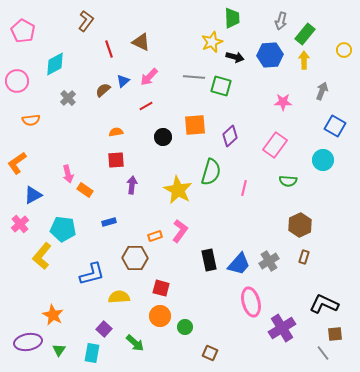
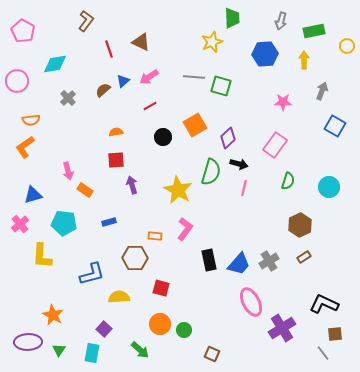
green rectangle at (305, 34): moved 9 px right, 3 px up; rotated 40 degrees clockwise
yellow circle at (344, 50): moved 3 px right, 4 px up
blue hexagon at (270, 55): moved 5 px left, 1 px up
black arrow at (235, 57): moved 4 px right, 107 px down
cyan diamond at (55, 64): rotated 20 degrees clockwise
pink arrow at (149, 77): rotated 12 degrees clockwise
red line at (146, 106): moved 4 px right
orange square at (195, 125): rotated 25 degrees counterclockwise
purple diamond at (230, 136): moved 2 px left, 2 px down
cyan circle at (323, 160): moved 6 px right, 27 px down
orange L-shape at (17, 163): moved 8 px right, 16 px up
pink arrow at (68, 174): moved 3 px up
green semicircle at (288, 181): rotated 78 degrees counterclockwise
purple arrow at (132, 185): rotated 24 degrees counterclockwise
blue triangle at (33, 195): rotated 12 degrees clockwise
cyan pentagon at (63, 229): moved 1 px right, 6 px up
pink L-shape at (180, 231): moved 5 px right, 2 px up
orange rectangle at (155, 236): rotated 24 degrees clockwise
yellow L-shape at (42, 256): rotated 36 degrees counterclockwise
brown rectangle at (304, 257): rotated 40 degrees clockwise
pink ellipse at (251, 302): rotated 12 degrees counterclockwise
orange circle at (160, 316): moved 8 px down
green circle at (185, 327): moved 1 px left, 3 px down
purple ellipse at (28, 342): rotated 8 degrees clockwise
green arrow at (135, 343): moved 5 px right, 7 px down
brown square at (210, 353): moved 2 px right, 1 px down
